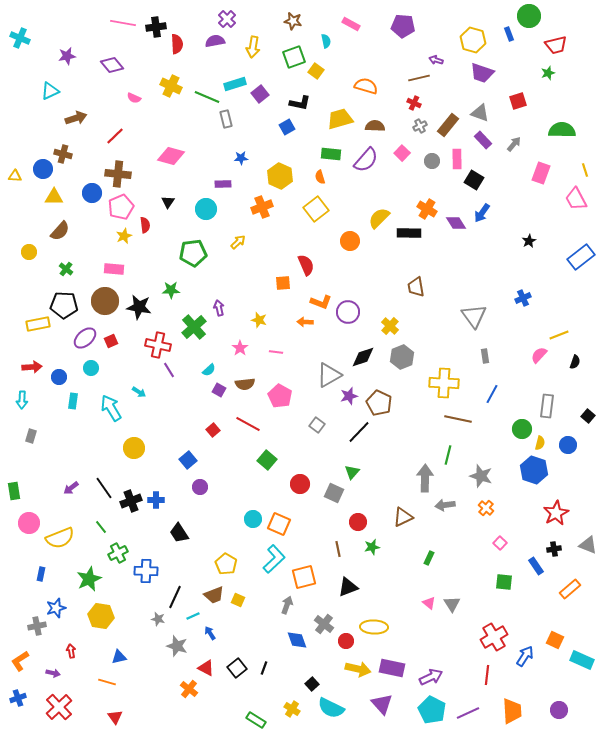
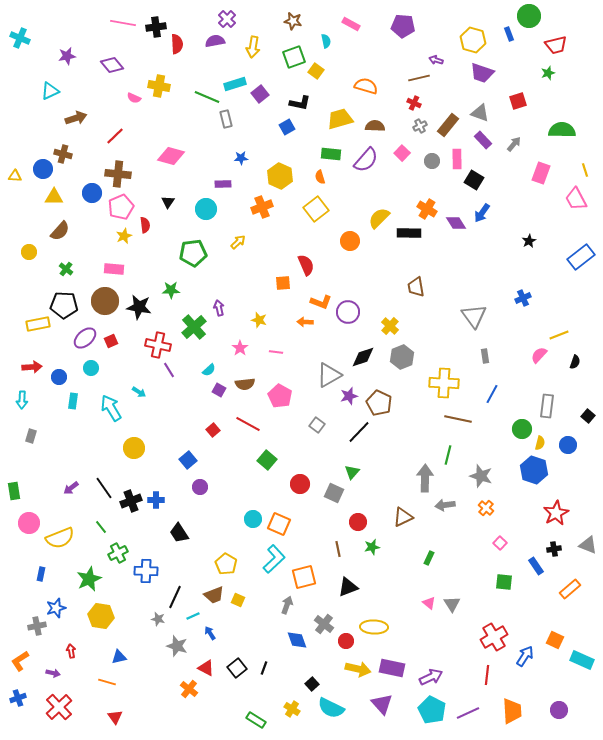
yellow cross at (171, 86): moved 12 px left; rotated 15 degrees counterclockwise
